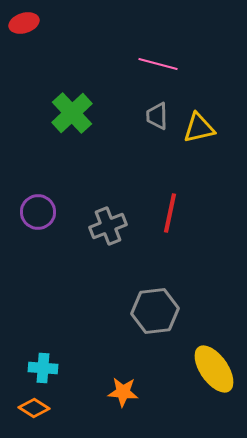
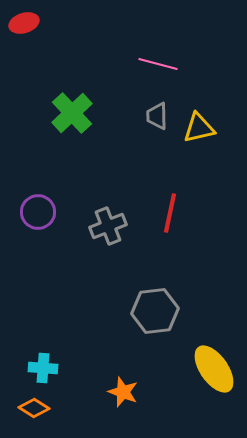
orange star: rotated 16 degrees clockwise
